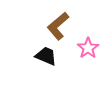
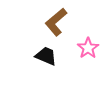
brown L-shape: moved 2 px left, 4 px up
